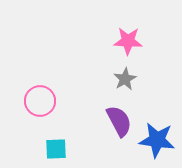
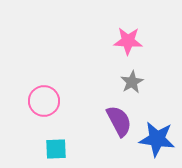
gray star: moved 7 px right, 3 px down
pink circle: moved 4 px right
blue star: moved 1 px up
